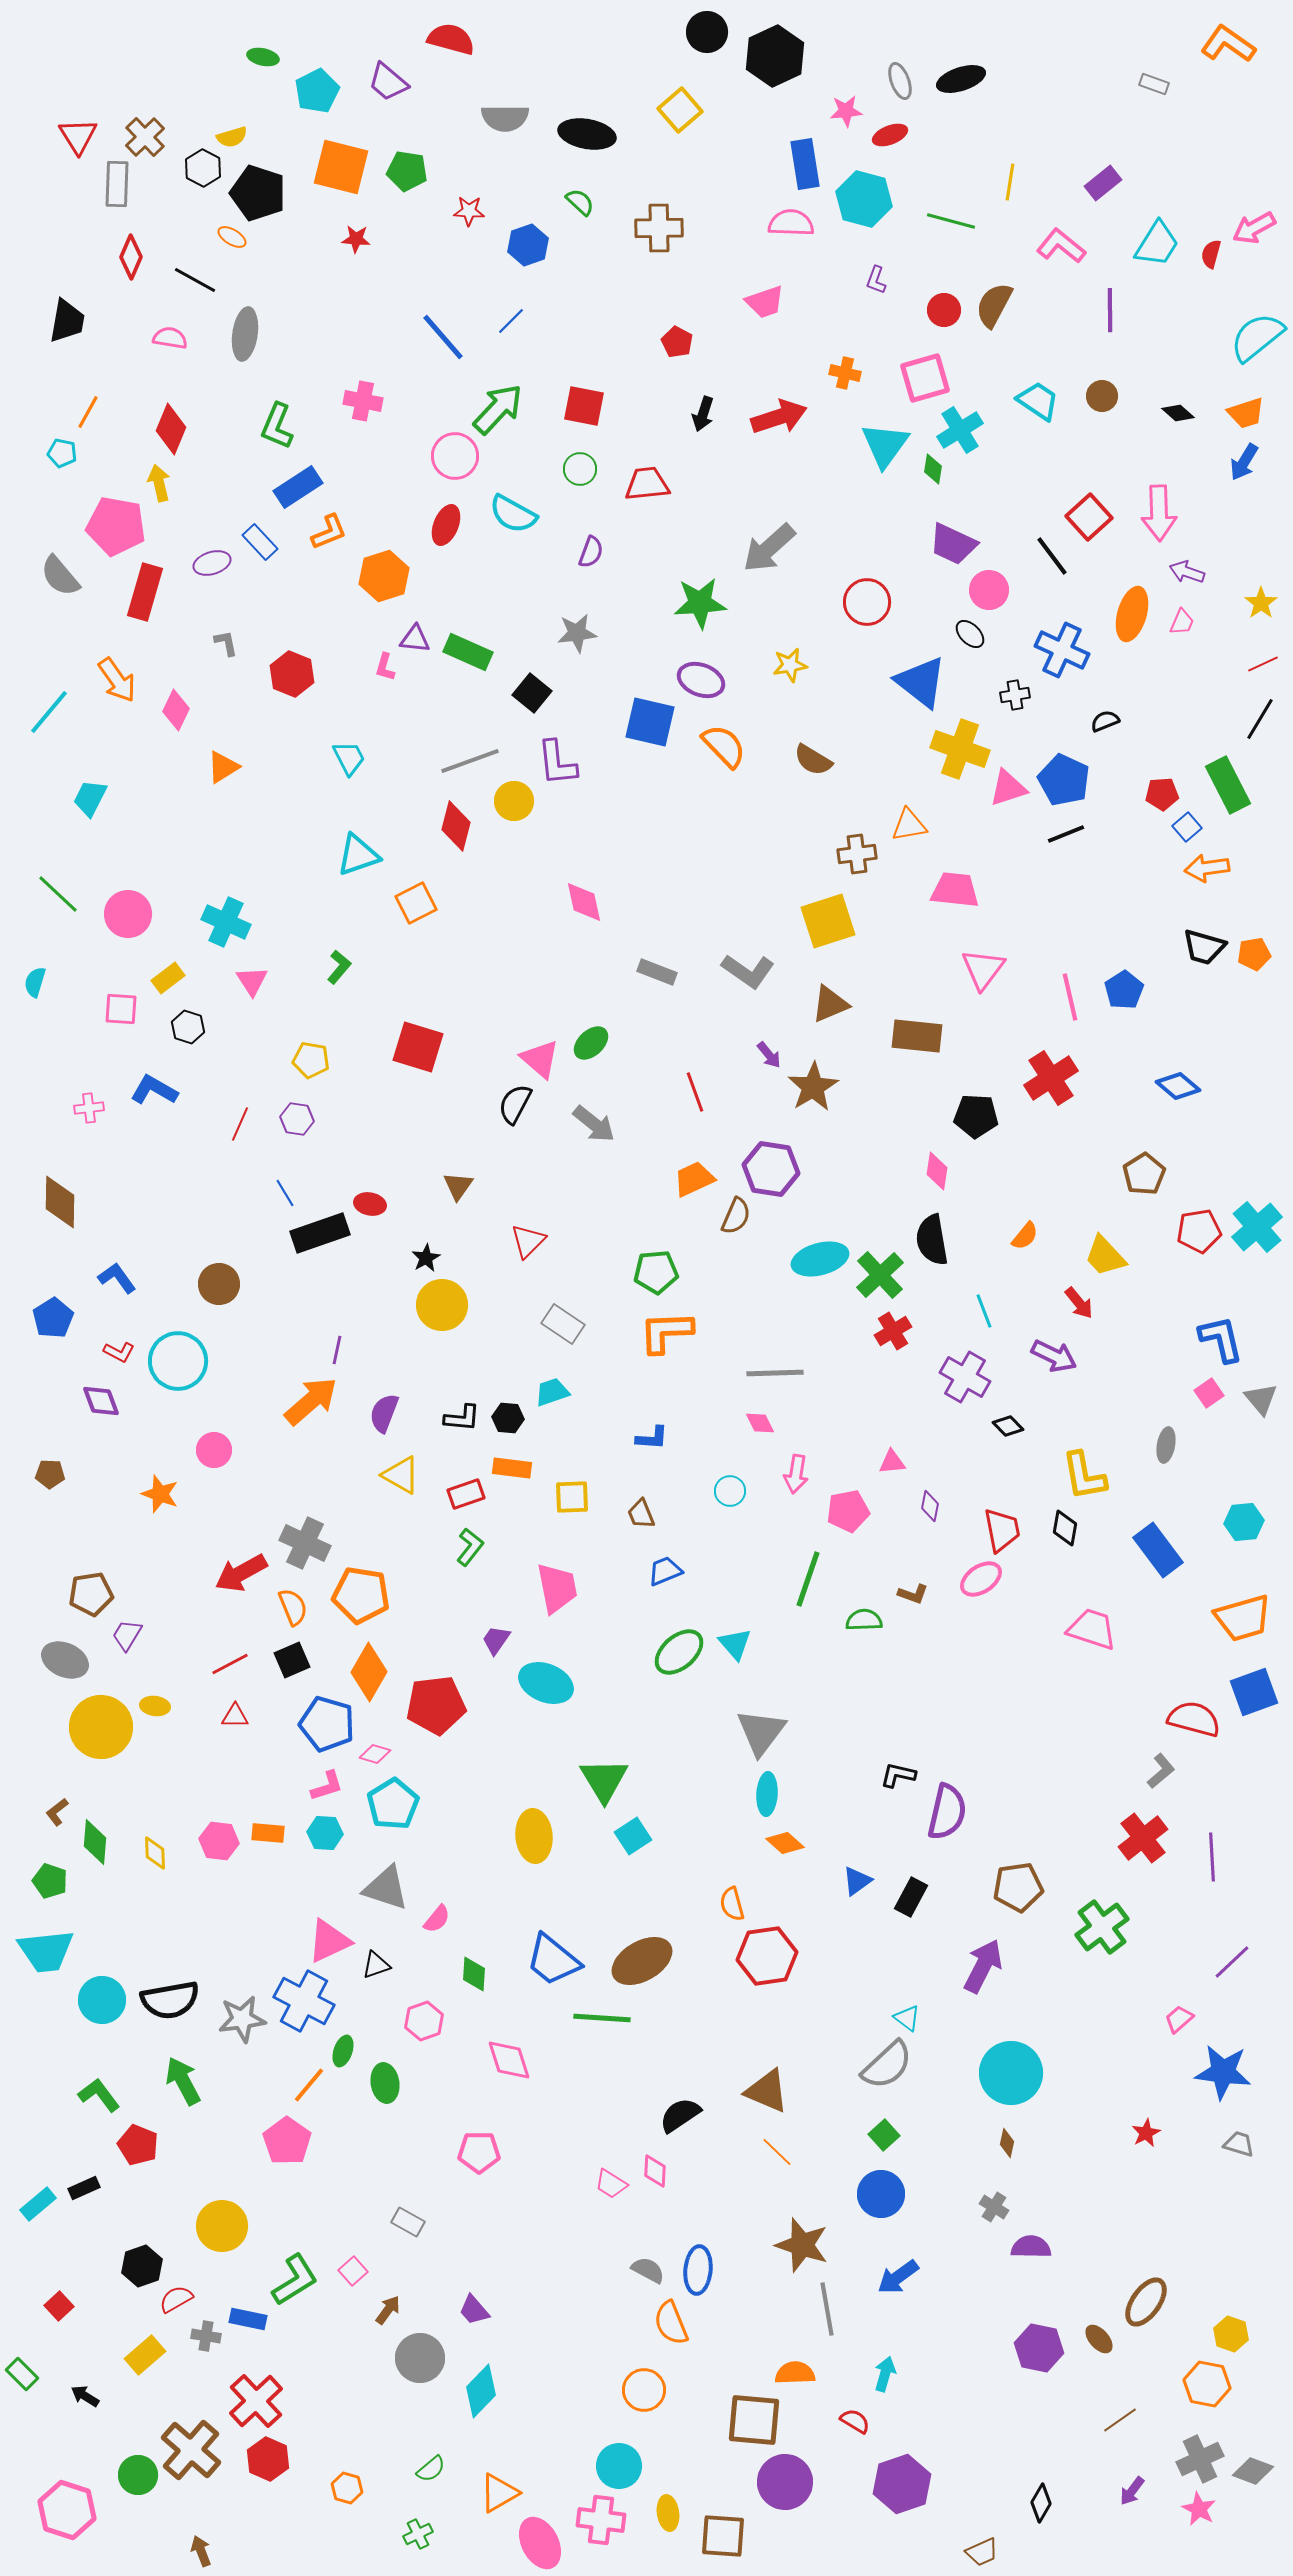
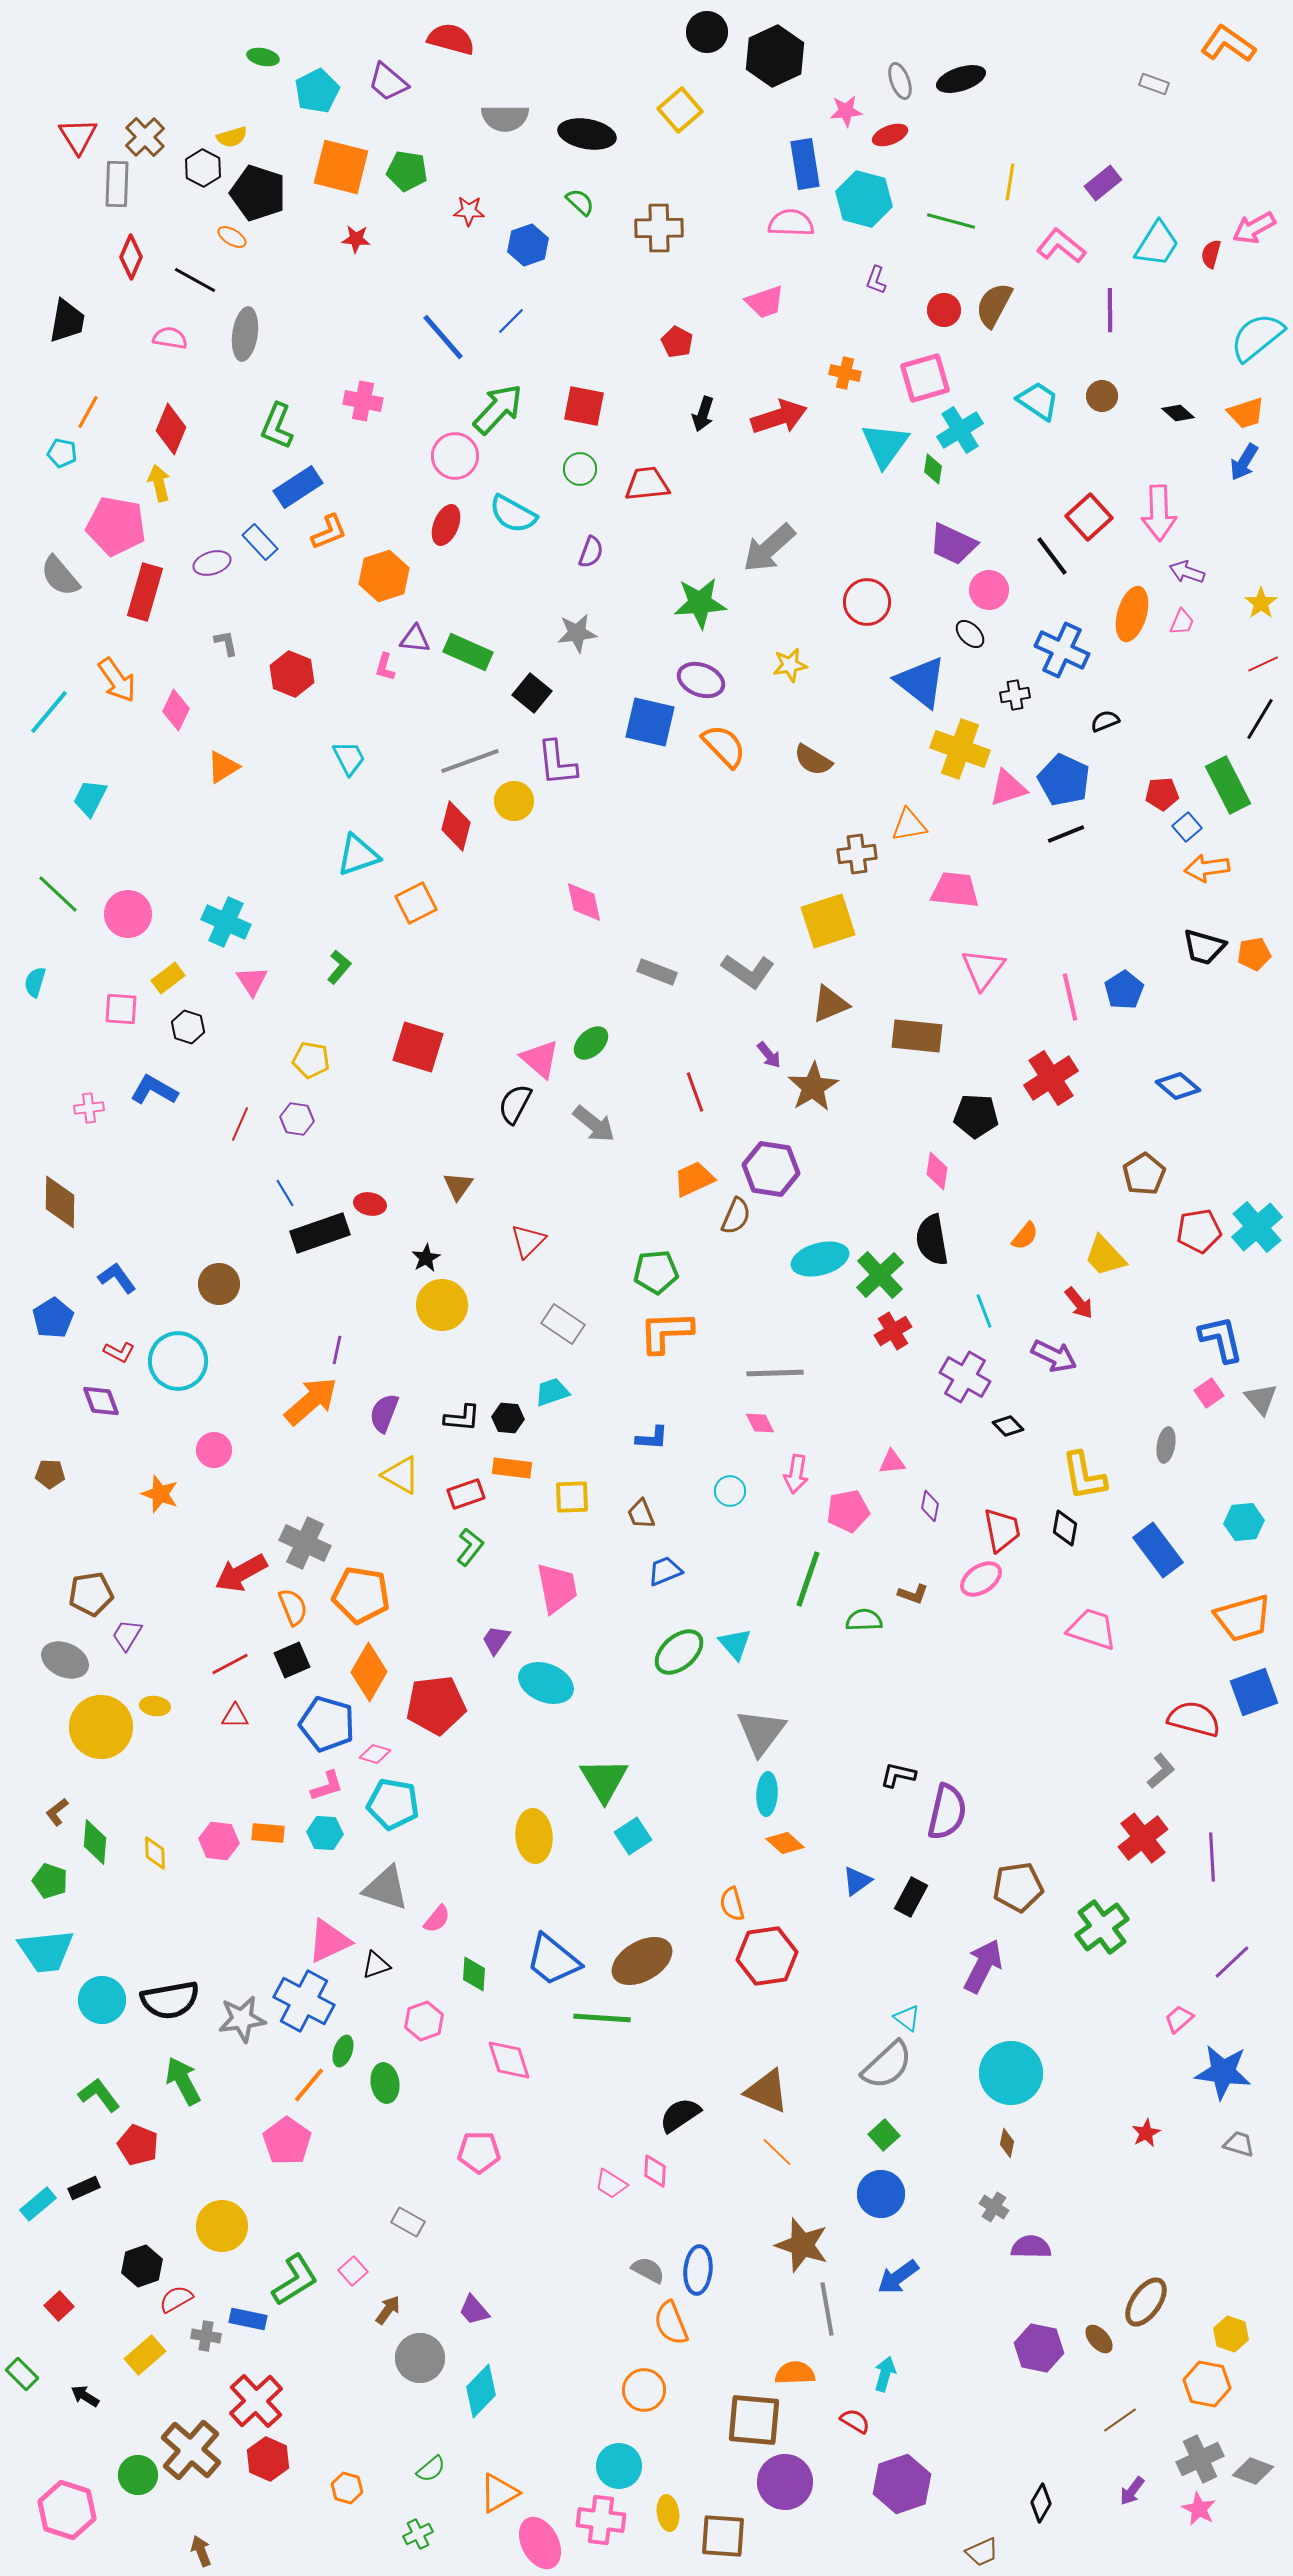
cyan pentagon at (393, 1804): rotated 30 degrees counterclockwise
